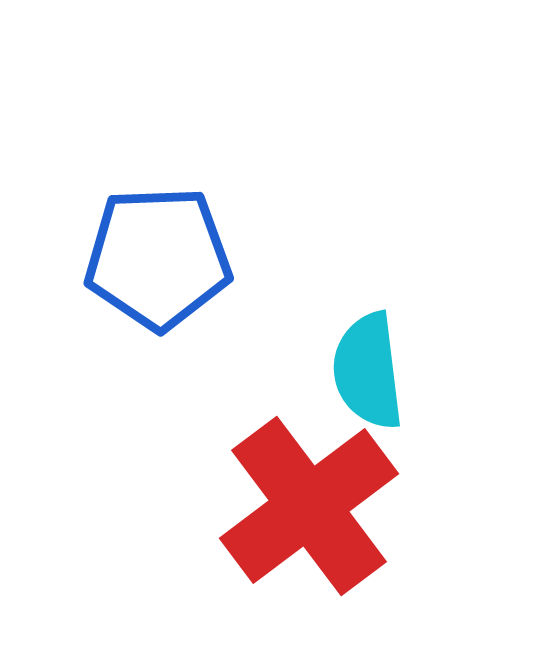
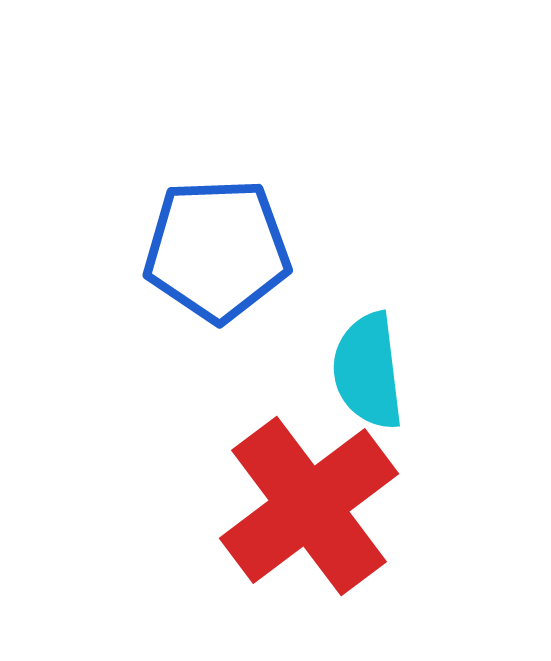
blue pentagon: moved 59 px right, 8 px up
